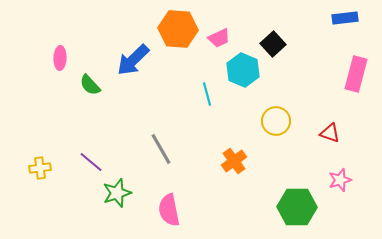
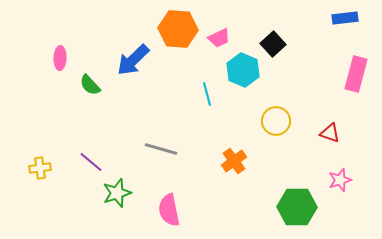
gray line: rotated 44 degrees counterclockwise
